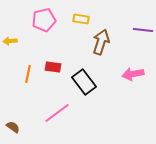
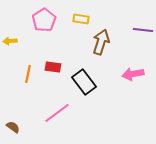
pink pentagon: rotated 20 degrees counterclockwise
